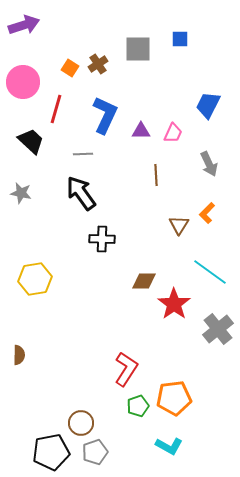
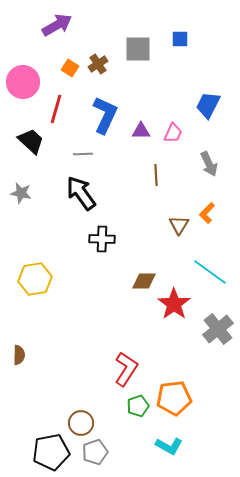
purple arrow: moved 33 px right; rotated 12 degrees counterclockwise
